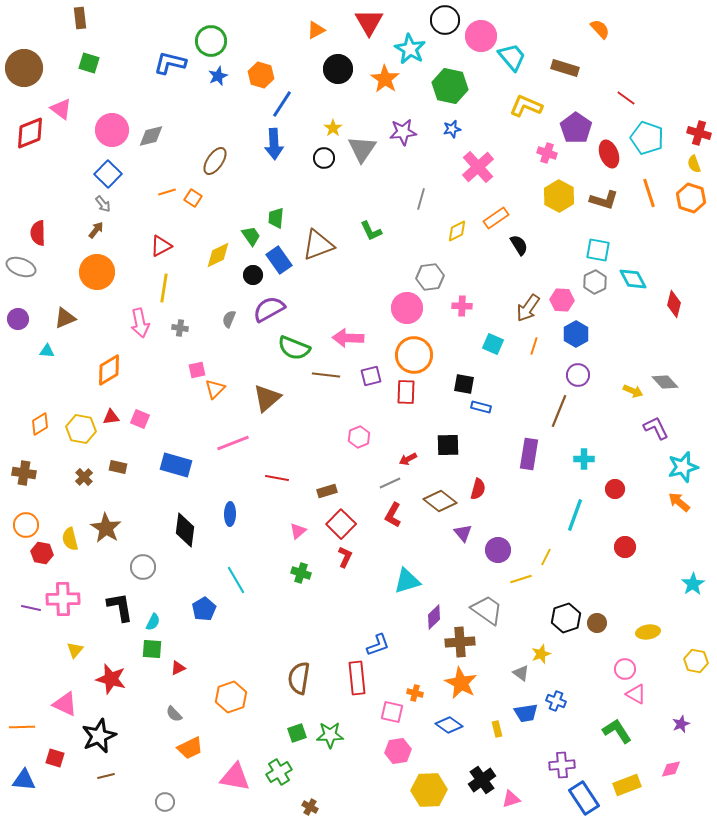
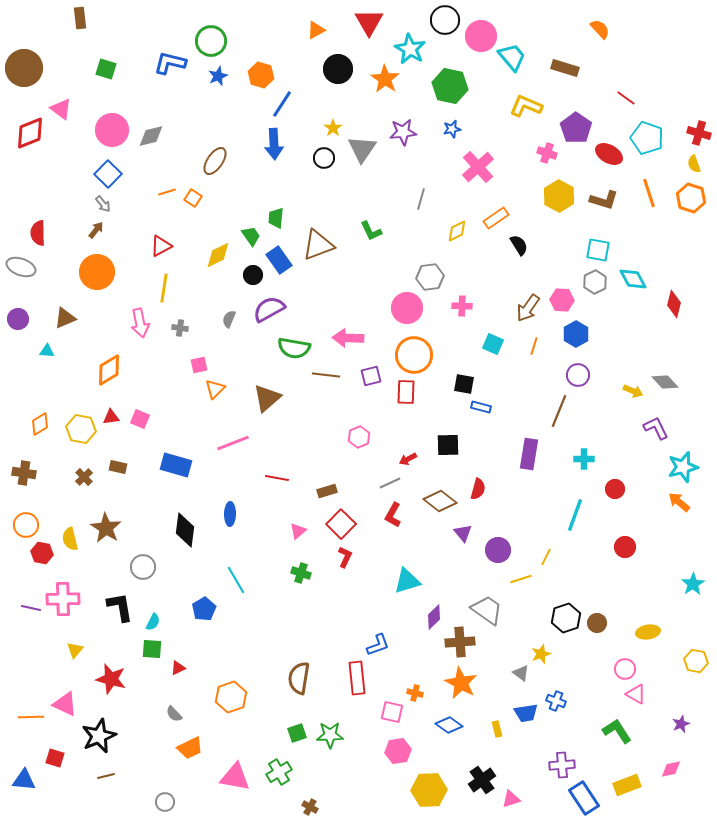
green square at (89, 63): moved 17 px right, 6 px down
red ellipse at (609, 154): rotated 40 degrees counterclockwise
green semicircle at (294, 348): rotated 12 degrees counterclockwise
pink square at (197, 370): moved 2 px right, 5 px up
orange line at (22, 727): moved 9 px right, 10 px up
